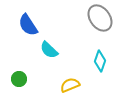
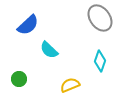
blue semicircle: rotated 100 degrees counterclockwise
